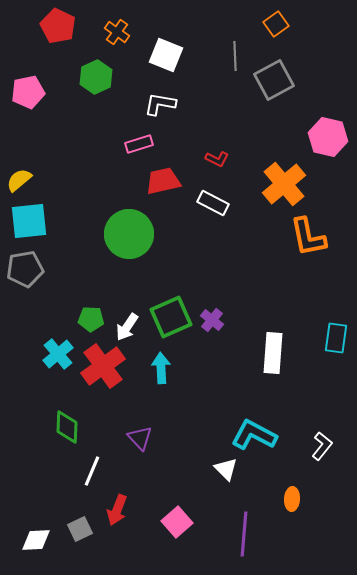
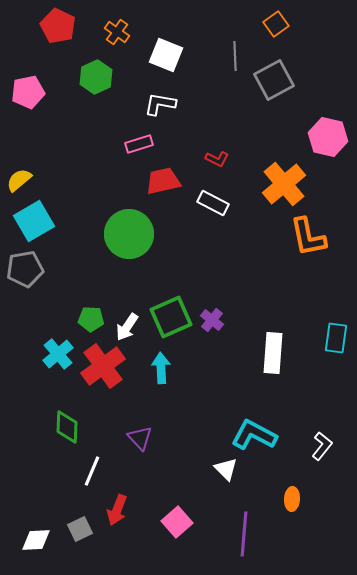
cyan square at (29, 221): moved 5 px right; rotated 24 degrees counterclockwise
